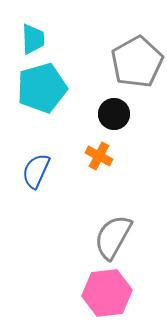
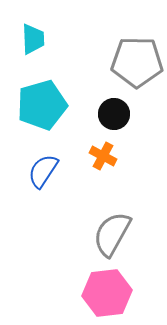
gray pentagon: rotated 30 degrees clockwise
cyan pentagon: moved 17 px down
orange cross: moved 4 px right
blue semicircle: moved 7 px right; rotated 9 degrees clockwise
gray semicircle: moved 1 px left, 3 px up
